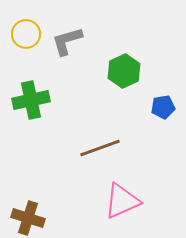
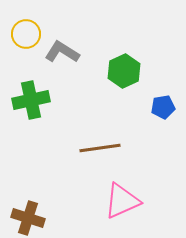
gray L-shape: moved 5 px left, 11 px down; rotated 48 degrees clockwise
brown line: rotated 12 degrees clockwise
